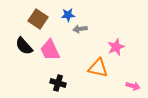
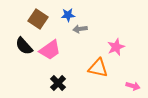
pink trapezoid: rotated 100 degrees counterclockwise
black cross: rotated 28 degrees clockwise
